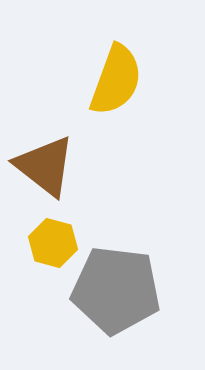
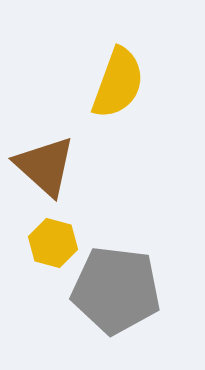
yellow semicircle: moved 2 px right, 3 px down
brown triangle: rotated 4 degrees clockwise
